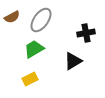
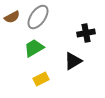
gray ellipse: moved 3 px left, 3 px up
green trapezoid: moved 1 px up
yellow rectangle: moved 11 px right
